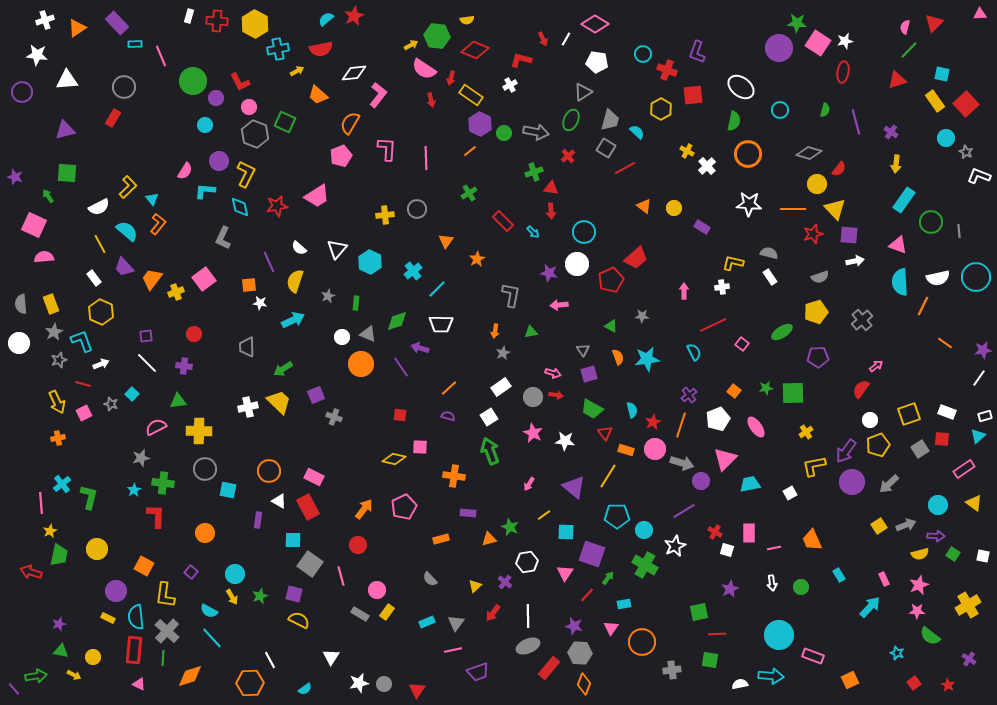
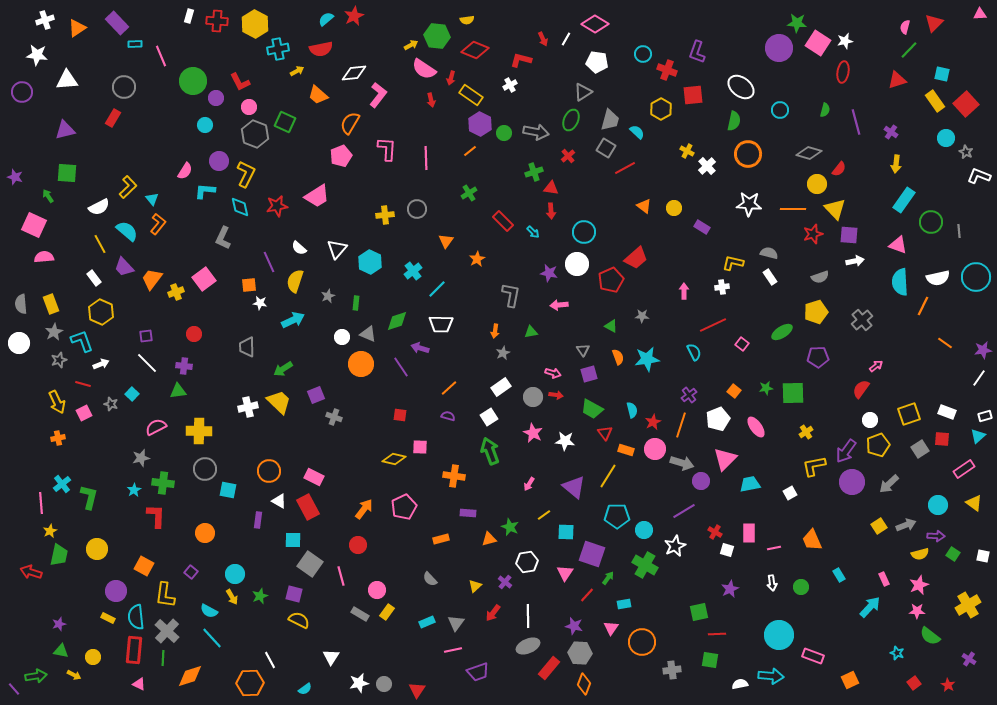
green triangle at (178, 401): moved 10 px up
